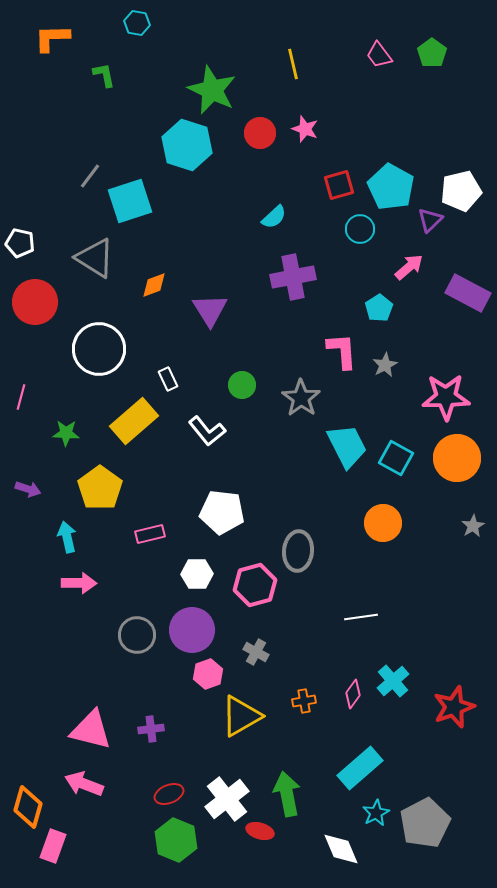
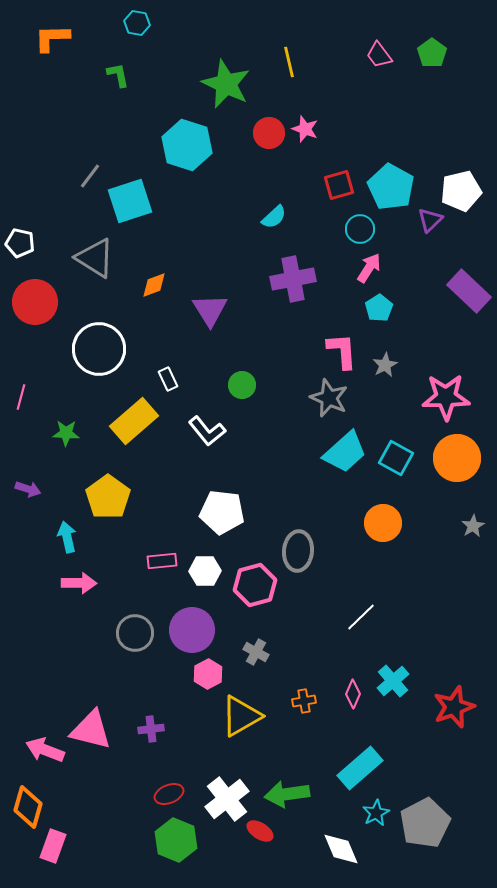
yellow line at (293, 64): moved 4 px left, 2 px up
green L-shape at (104, 75): moved 14 px right
green star at (212, 90): moved 14 px right, 6 px up
red circle at (260, 133): moved 9 px right
pink arrow at (409, 267): moved 40 px left, 1 px down; rotated 16 degrees counterclockwise
purple cross at (293, 277): moved 2 px down
purple rectangle at (468, 293): moved 1 px right, 2 px up; rotated 15 degrees clockwise
gray star at (301, 398): moved 28 px right; rotated 12 degrees counterclockwise
cyan trapezoid at (347, 446): moved 2 px left, 6 px down; rotated 75 degrees clockwise
yellow pentagon at (100, 488): moved 8 px right, 9 px down
pink rectangle at (150, 534): moved 12 px right, 27 px down; rotated 8 degrees clockwise
white hexagon at (197, 574): moved 8 px right, 3 px up
white line at (361, 617): rotated 36 degrees counterclockwise
gray circle at (137, 635): moved 2 px left, 2 px up
pink hexagon at (208, 674): rotated 8 degrees counterclockwise
pink diamond at (353, 694): rotated 12 degrees counterclockwise
pink arrow at (84, 784): moved 39 px left, 34 px up
green arrow at (287, 794): rotated 87 degrees counterclockwise
red ellipse at (260, 831): rotated 16 degrees clockwise
